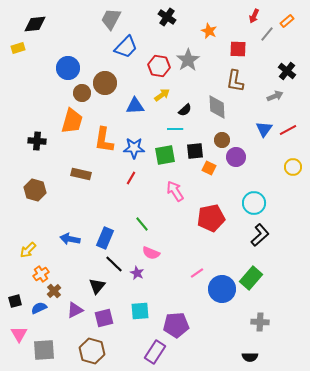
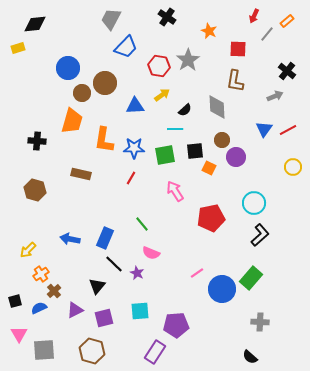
black semicircle at (250, 357): rotated 42 degrees clockwise
